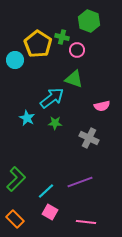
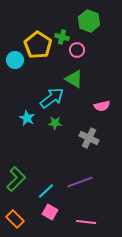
yellow pentagon: moved 1 px down
green triangle: rotated 12 degrees clockwise
